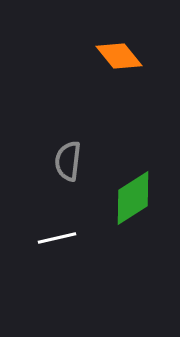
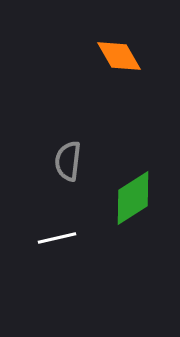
orange diamond: rotated 9 degrees clockwise
